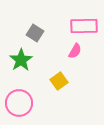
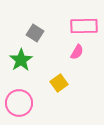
pink semicircle: moved 2 px right, 1 px down
yellow square: moved 2 px down
